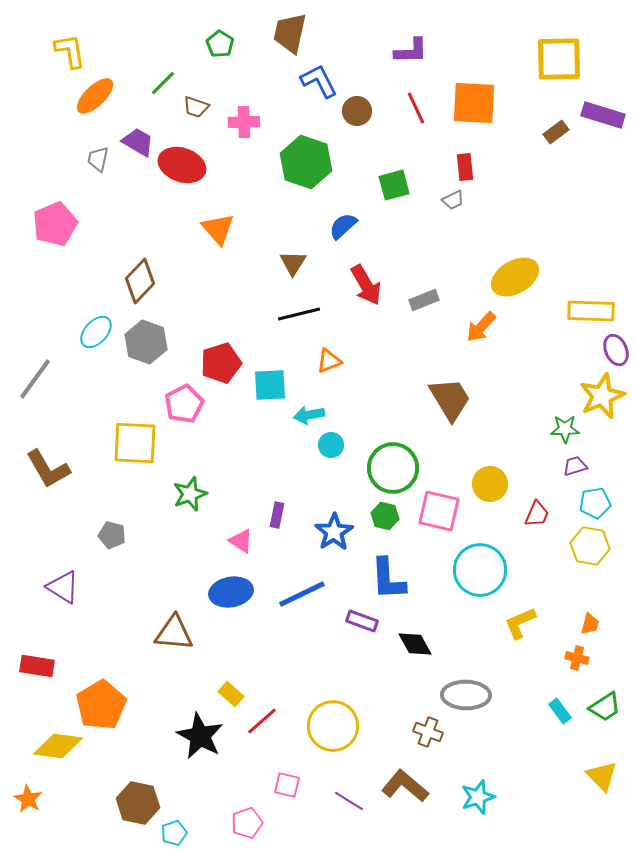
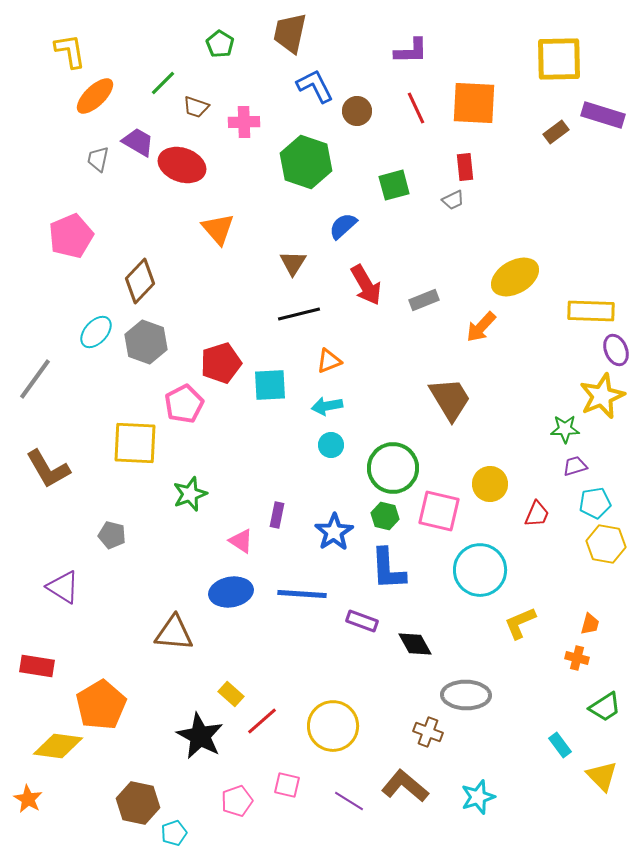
blue L-shape at (319, 81): moved 4 px left, 5 px down
pink pentagon at (55, 224): moved 16 px right, 12 px down
cyan arrow at (309, 415): moved 18 px right, 9 px up
yellow hexagon at (590, 546): moved 16 px right, 2 px up
blue L-shape at (388, 579): moved 10 px up
blue line at (302, 594): rotated 30 degrees clockwise
cyan rectangle at (560, 711): moved 34 px down
pink pentagon at (247, 823): moved 10 px left, 22 px up
